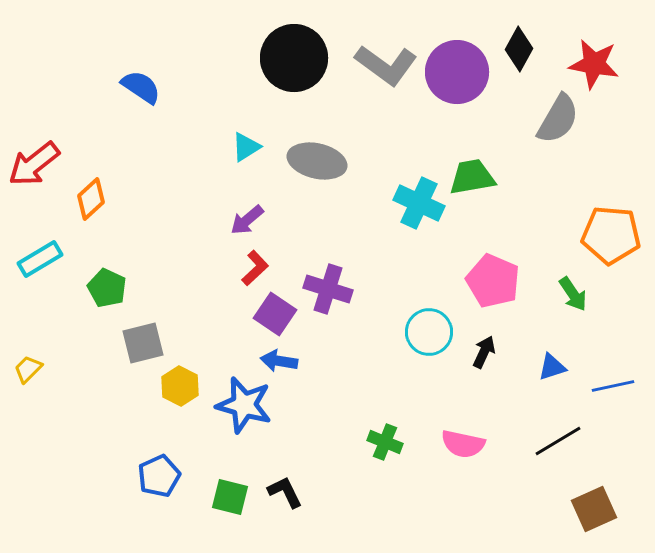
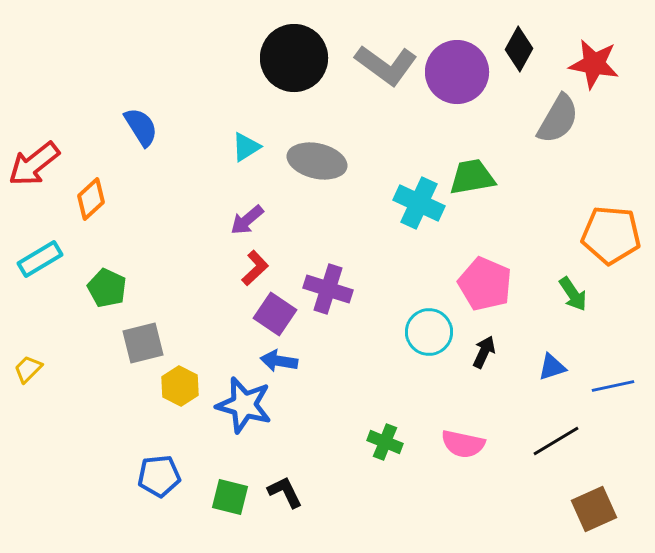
blue semicircle: moved 40 px down; rotated 24 degrees clockwise
pink pentagon: moved 8 px left, 3 px down
black line: moved 2 px left
blue pentagon: rotated 18 degrees clockwise
